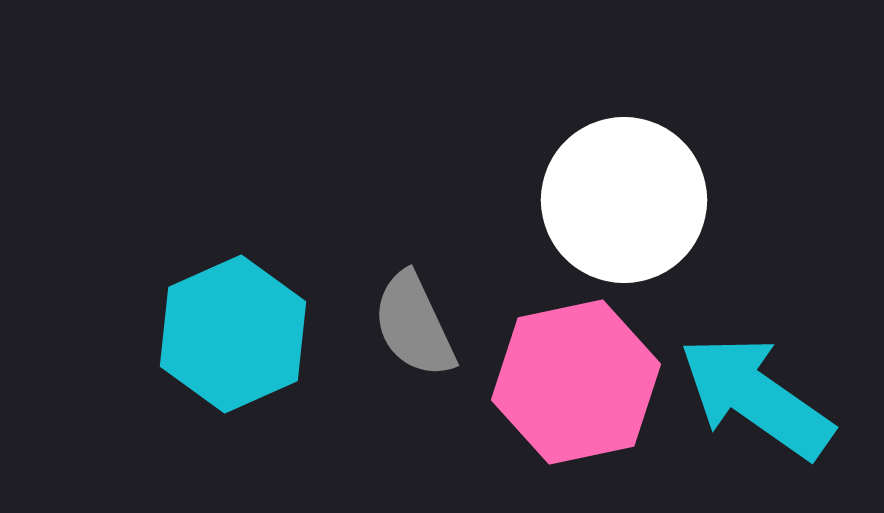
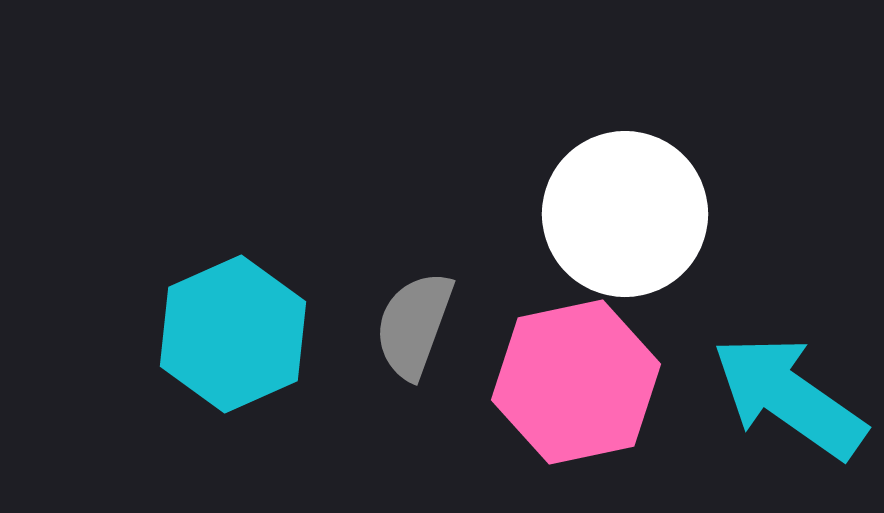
white circle: moved 1 px right, 14 px down
gray semicircle: rotated 45 degrees clockwise
cyan arrow: moved 33 px right
